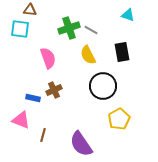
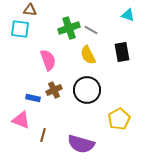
pink semicircle: moved 2 px down
black circle: moved 16 px left, 4 px down
purple semicircle: rotated 40 degrees counterclockwise
